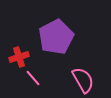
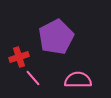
pink semicircle: moved 5 px left; rotated 60 degrees counterclockwise
